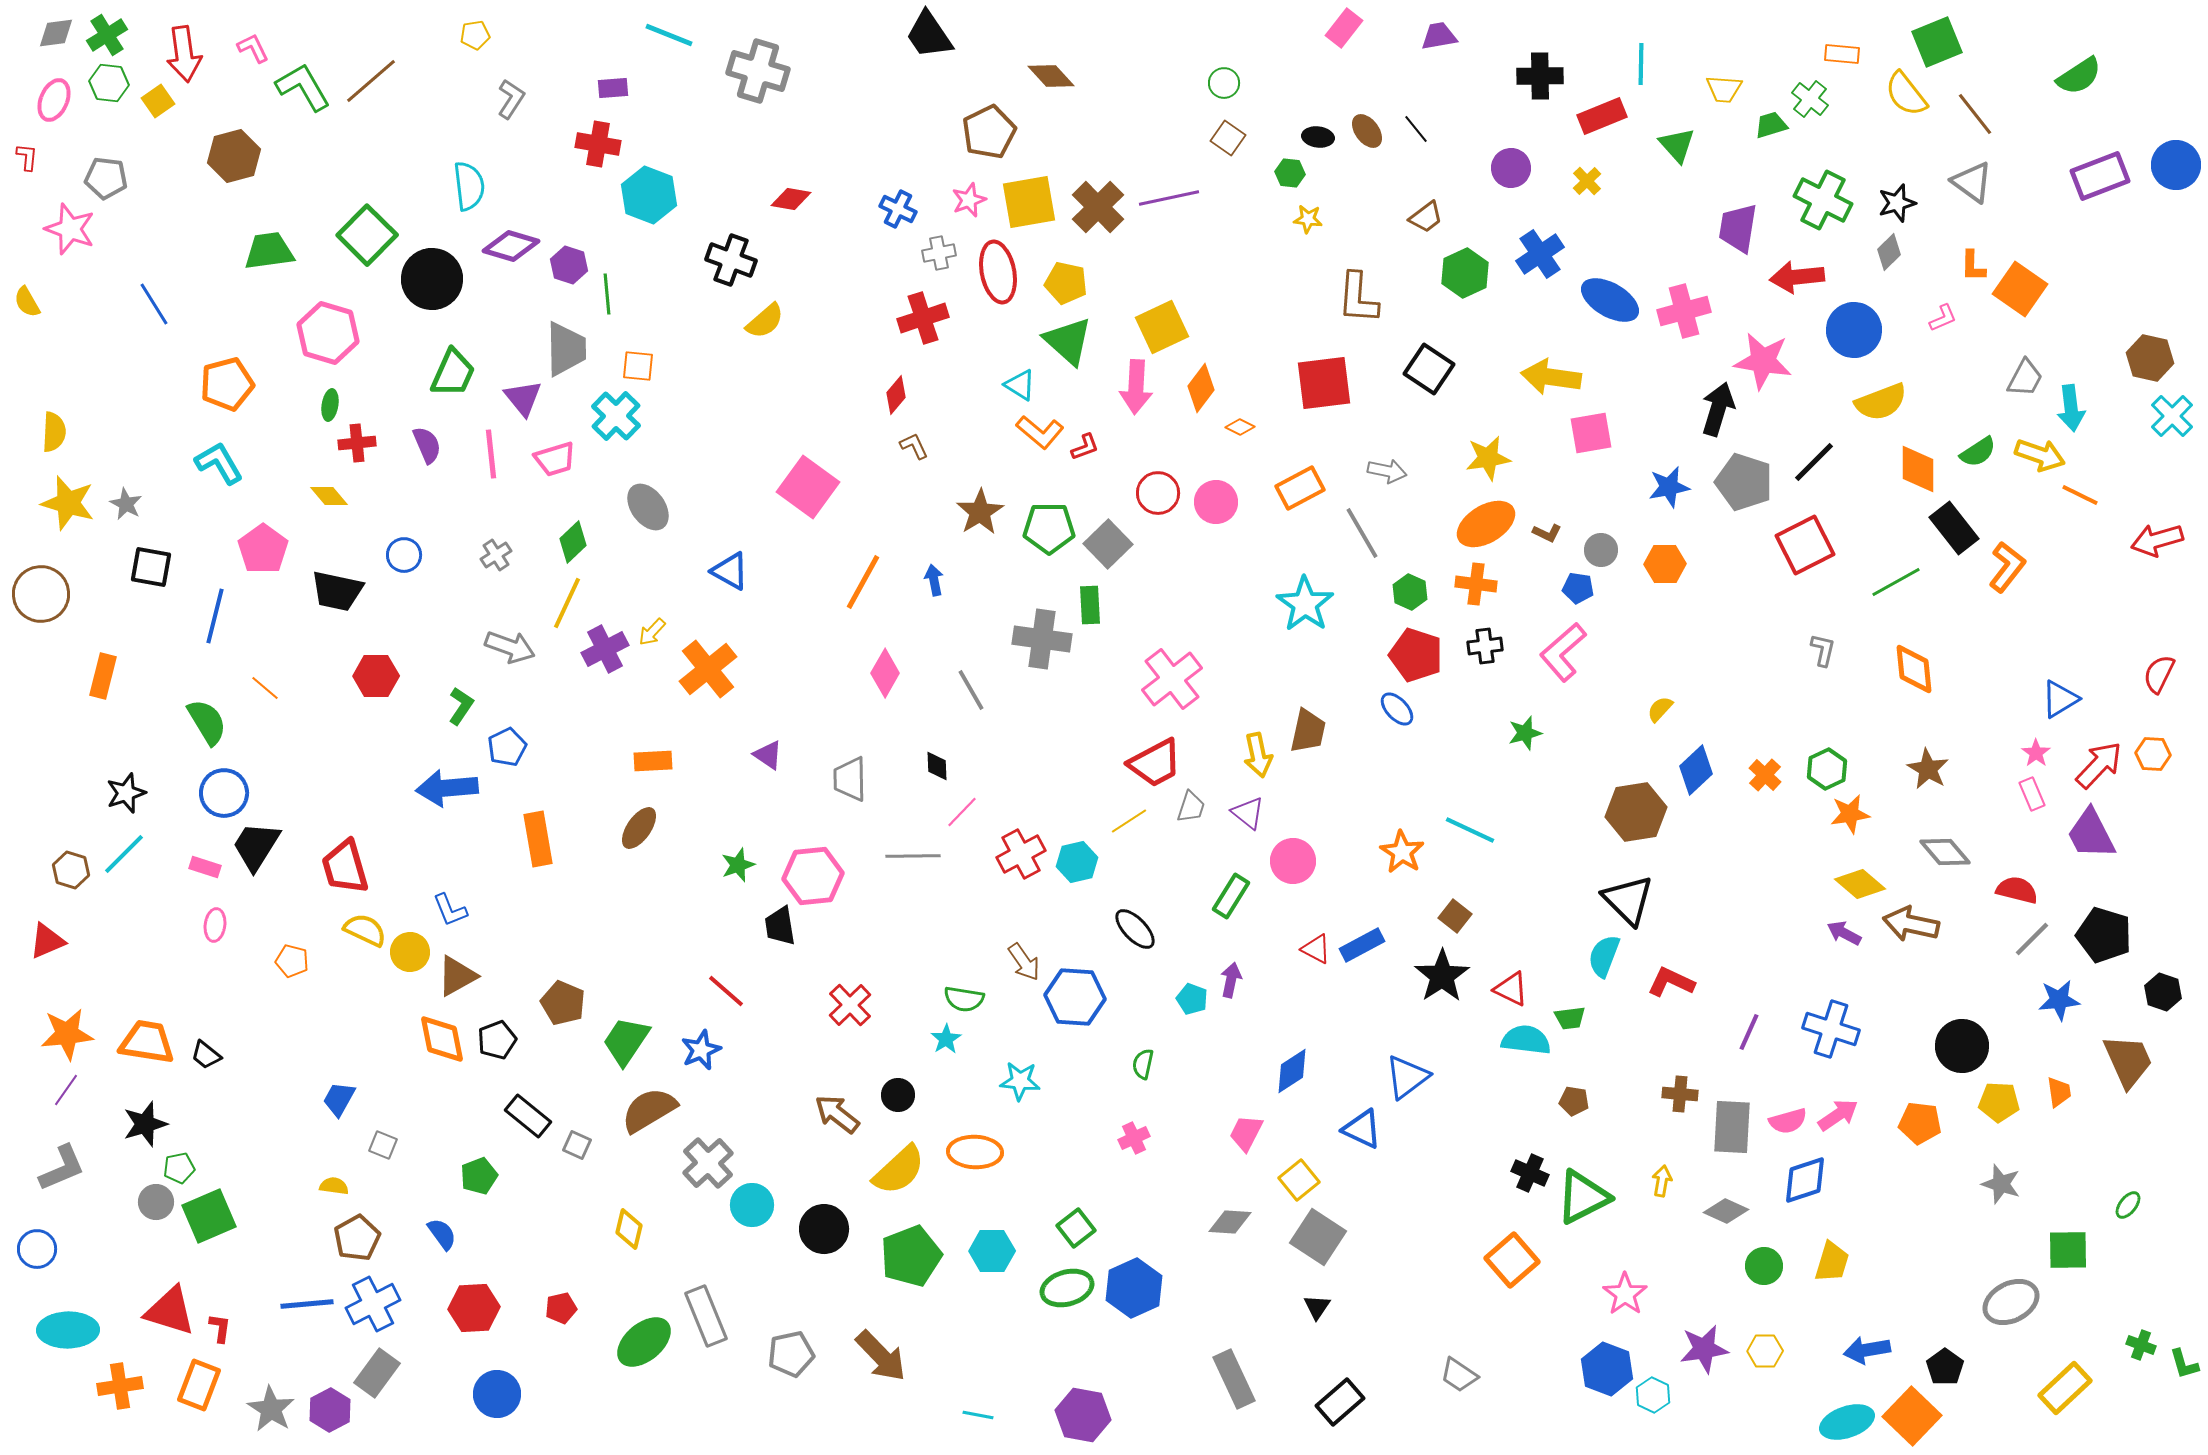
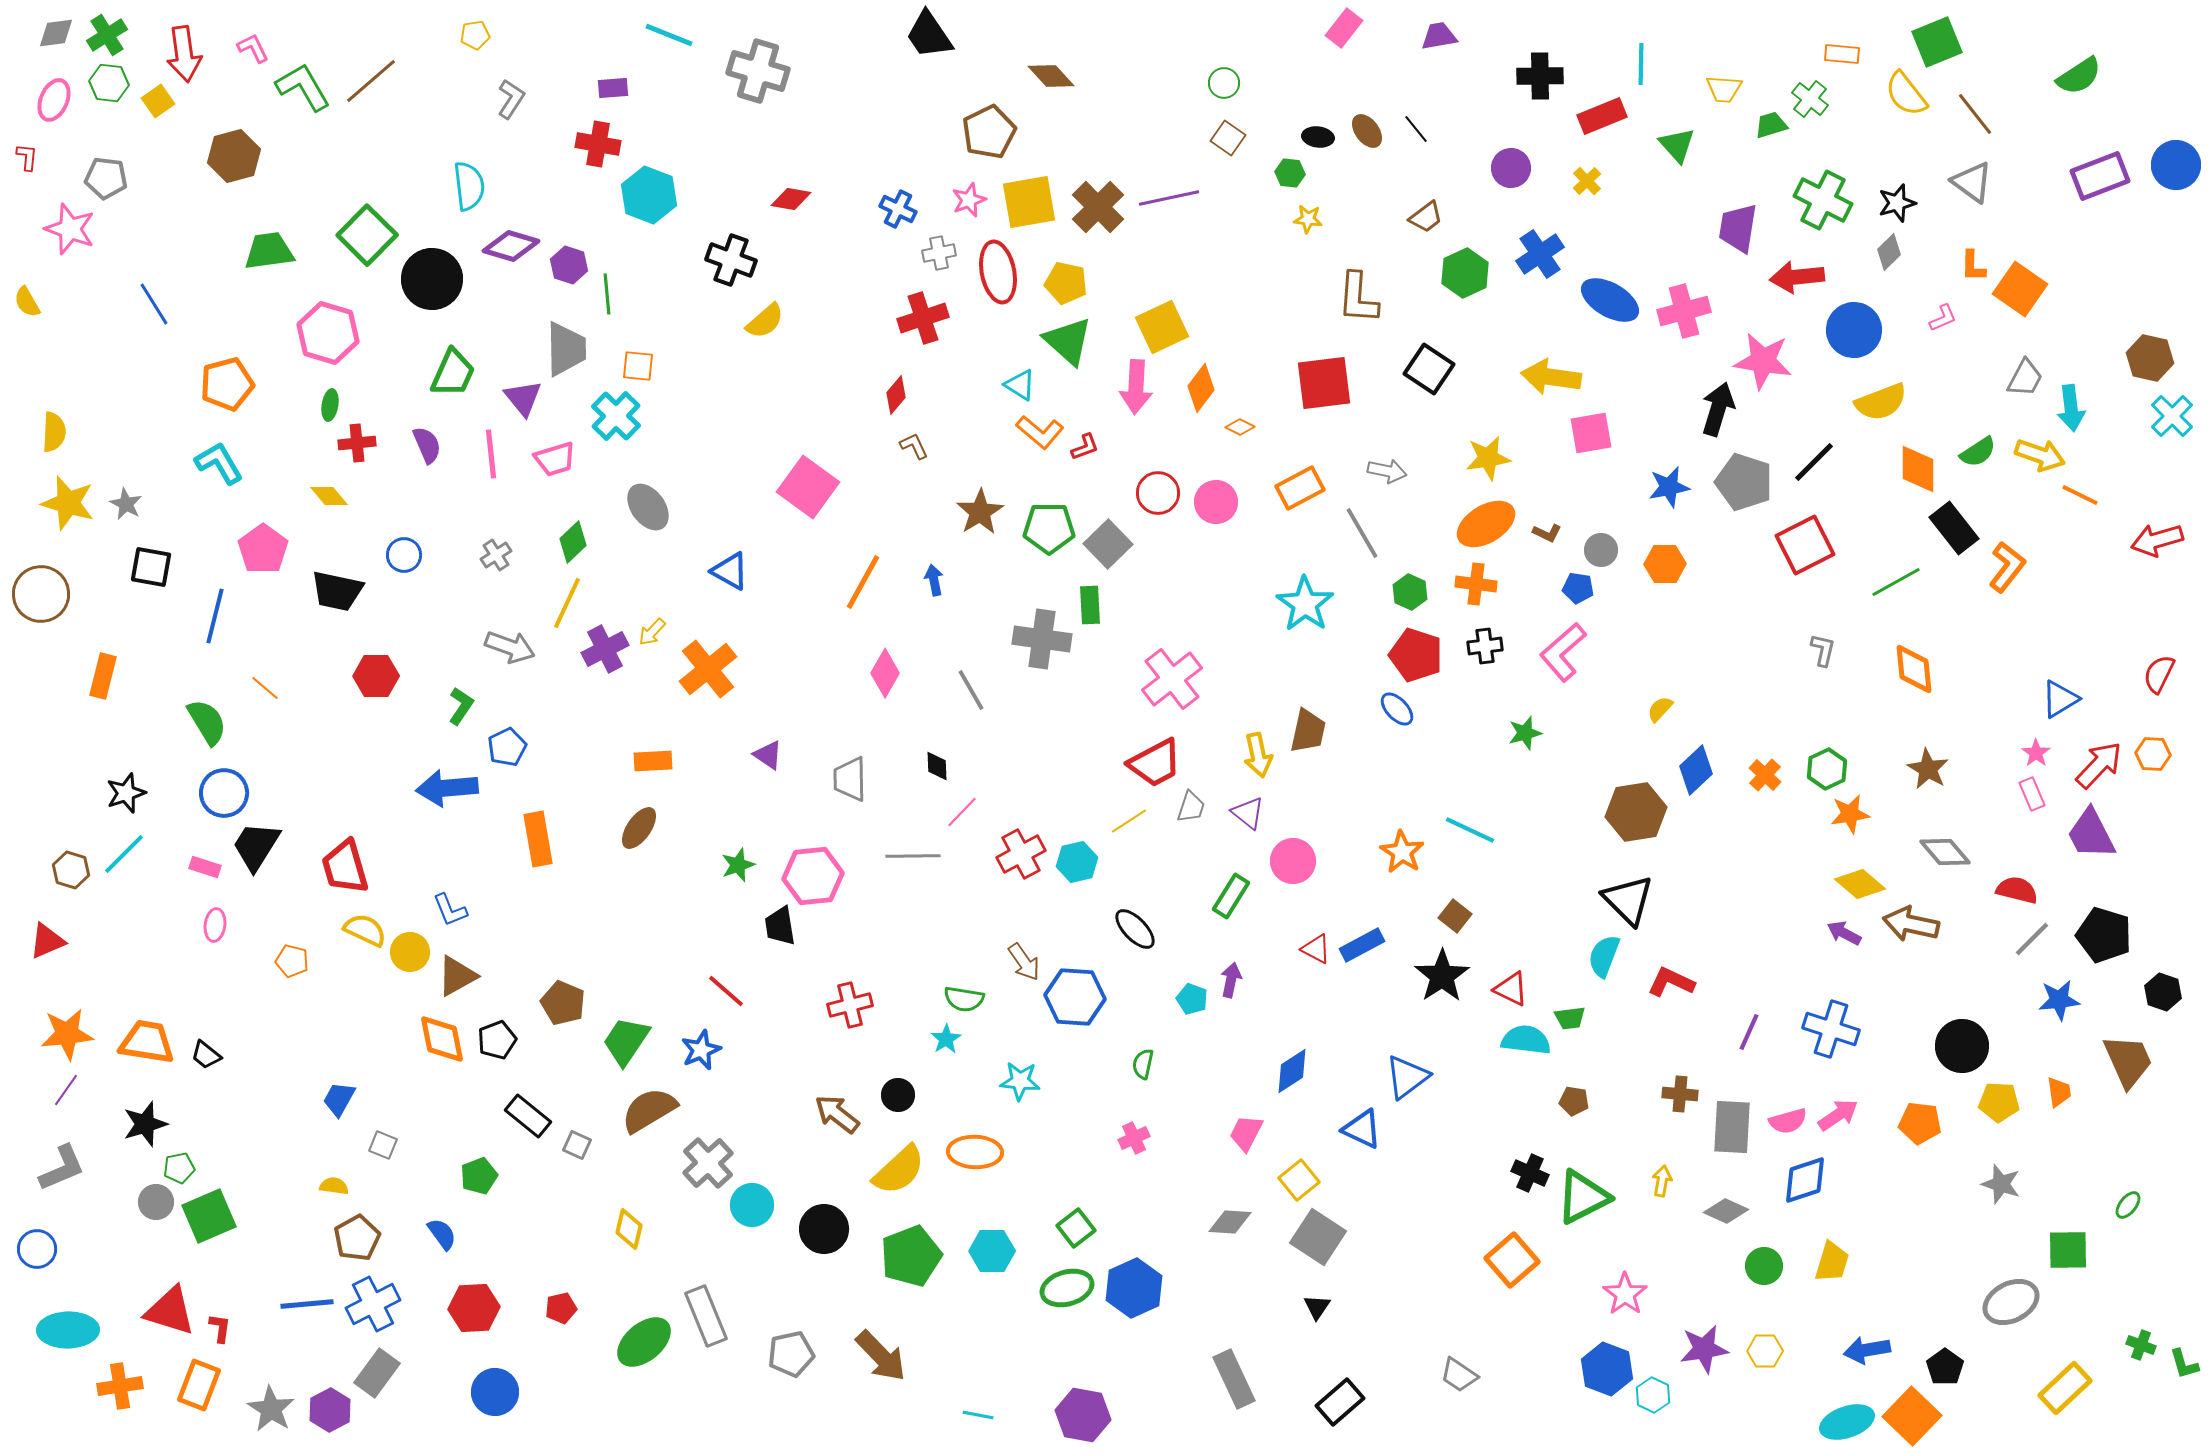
red cross at (850, 1005): rotated 30 degrees clockwise
blue circle at (497, 1394): moved 2 px left, 2 px up
